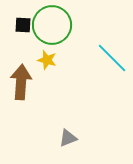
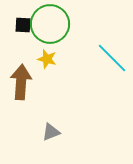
green circle: moved 2 px left, 1 px up
yellow star: moved 1 px up
gray triangle: moved 17 px left, 6 px up
